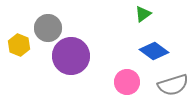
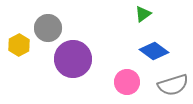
yellow hexagon: rotated 10 degrees clockwise
purple circle: moved 2 px right, 3 px down
